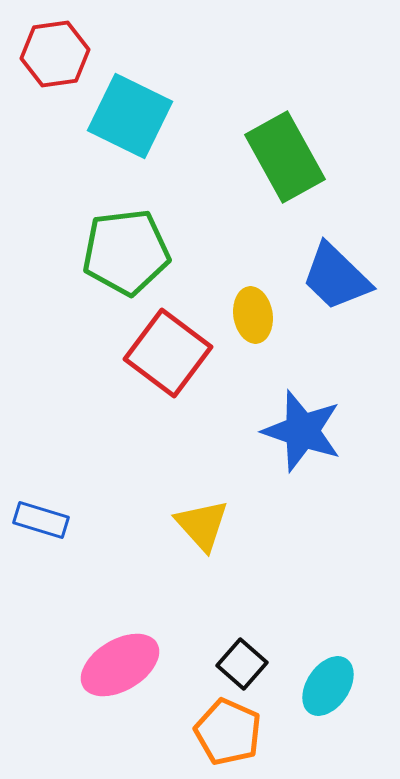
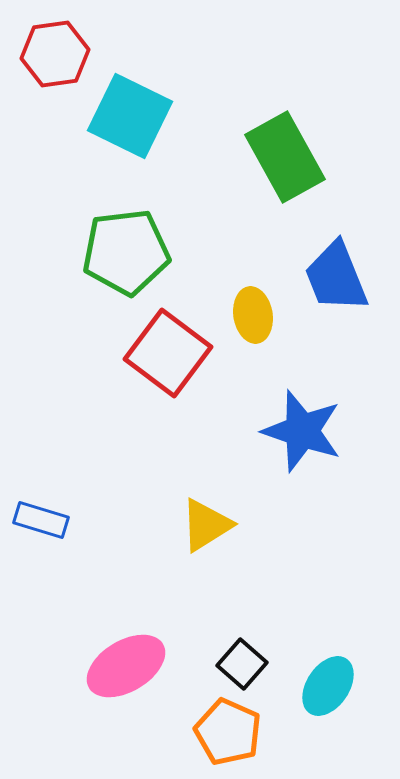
blue trapezoid: rotated 24 degrees clockwise
yellow triangle: moved 4 px right; rotated 40 degrees clockwise
pink ellipse: moved 6 px right, 1 px down
